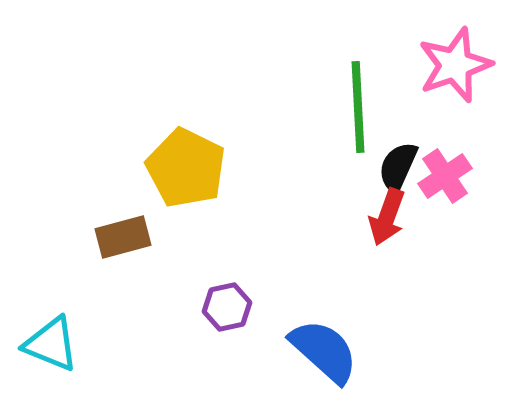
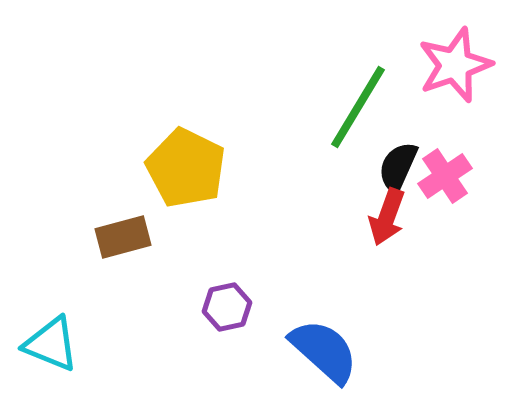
green line: rotated 34 degrees clockwise
